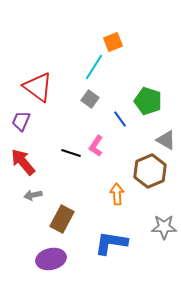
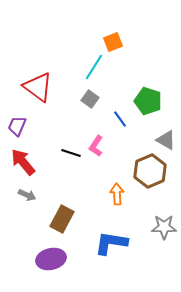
purple trapezoid: moved 4 px left, 5 px down
gray arrow: moved 6 px left; rotated 144 degrees counterclockwise
